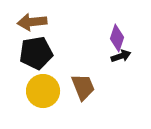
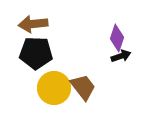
brown arrow: moved 1 px right, 2 px down
black pentagon: rotated 12 degrees clockwise
brown trapezoid: rotated 16 degrees counterclockwise
yellow circle: moved 11 px right, 3 px up
